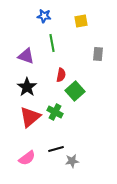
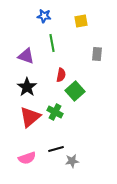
gray rectangle: moved 1 px left
pink semicircle: rotated 18 degrees clockwise
